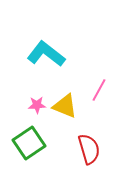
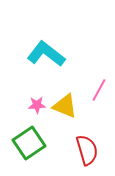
red semicircle: moved 2 px left, 1 px down
